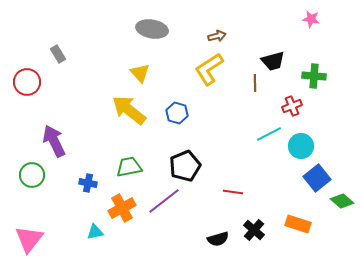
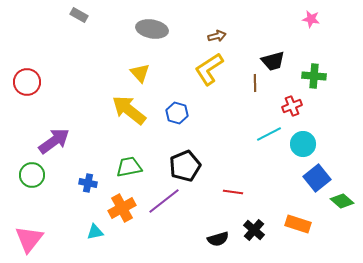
gray rectangle: moved 21 px right, 39 px up; rotated 30 degrees counterclockwise
purple arrow: rotated 80 degrees clockwise
cyan circle: moved 2 px right, 2 px up
